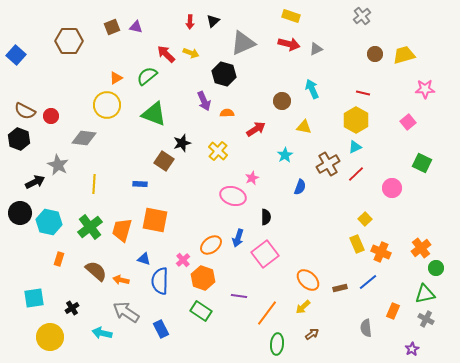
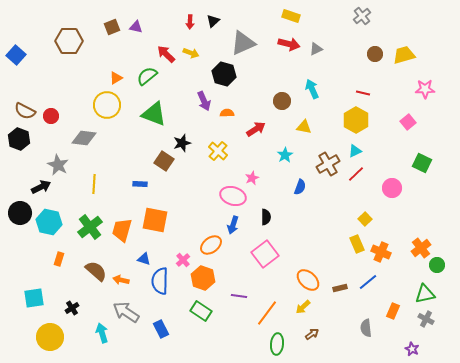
cyan triangle at (355, 147): moved 4 px down
black arrow at (35, 182): moved 6 px right, 5 px down
blue arrow at (238, 238): moved 5 px left, 13 px up
green circle at (436, 268): moved 1 px right, 3 px up
cyan arrow at (102, 333): rotated 60 degrees clockwise
purple star at (412, 349): rotated 16 degrees counterclockwise
